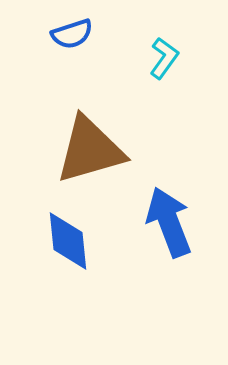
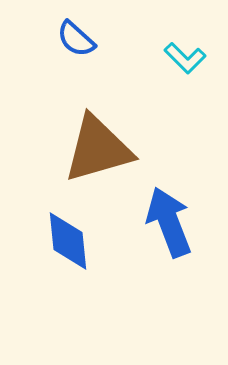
blue semicircle: moved 4 px right, 5 px down; rotated 60 degrees clockwise
cyan L-shape: moved 21 px right; rotated 99 degrees clockwise
brown triangle: moved 8 px right, 1 px up
